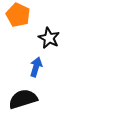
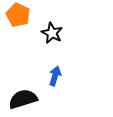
black star: moved 3 px right, 5 px up
blue arrow: moved 19 px right, 9 px down
